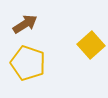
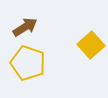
brown arrow: moved 3 px down
